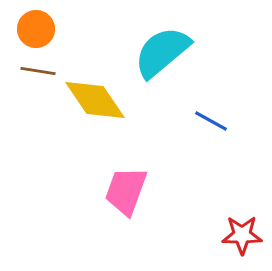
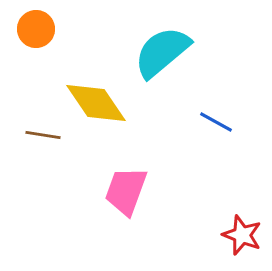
brown line: moved 5 px right, 64 px down
yellow diamond: moved 1 px right, 3 px down
blue line: moved 5 px right, 1 px down
red star: rotated 21 degrees clockwise
